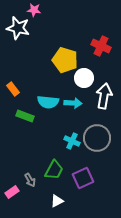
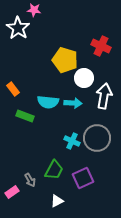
white star: rotated 20 degrees clockwise
